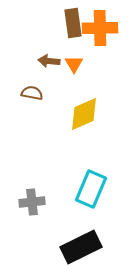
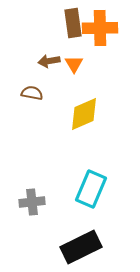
brown arrow: rotated 15 degrees counterclockwise
